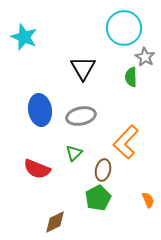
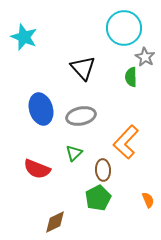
black triangle: rotated 12 degrees counterclockwise
blue ellipse: moved 1 px right, 1 px up; rotated 8 degrees counterclockwise
brown ellipse: rotated 15 degrees counterclockwise
